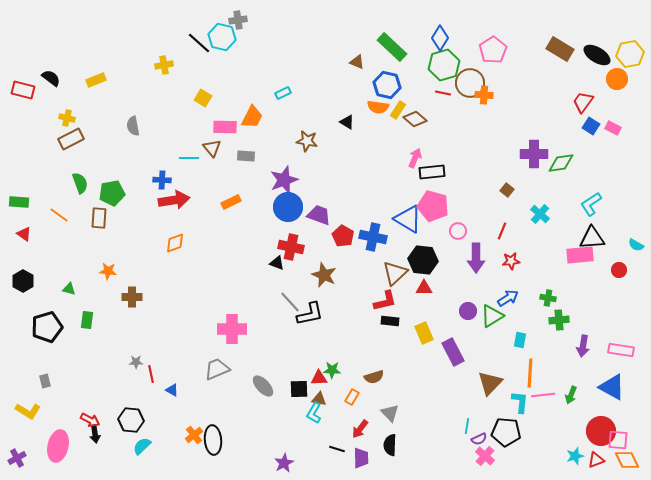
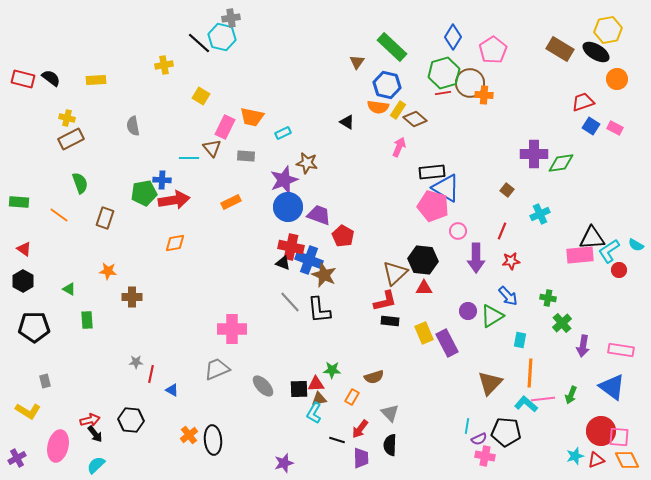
gray cross at (238, 20): moved 7 px left, 2 px up
blue diamond at (440, 38): moved 13 px right, 1 px up
yellow hexagon at (630, 54): moved 22 px left, 24 px up
black ellipse at (597, 55): moved 1 px left, 3 px up
brown triangle at (357, 62): rotated 42 degrees clockwise
green hexagon at (444, 65): moved 8 px down
yellow rectangle at (96, 80): rotated 18 degrees clockwise
red rectangle at (23, 90): moved 11 px up
cyan rectangle at (283, 93): moved 40 px down
red line at (443, 93): rotated 21 degrees counterclockwise
yellow square at (203, 98): moved 2 px left, 2 px up
red trapezoid at (583, 102): rotated 35 degrees clockwise
orange trapezoid at (252, 117): rotated 75 degrees clockwise
pink rectangle at (225, 127): rotated 65 degrees counterclockwise
pink rectangle at (613, 128): moved 2 px right
brown star at (307, 141): moved 22 px down
pink arrow at (415, 158): moved 16 px left, 11 px up
green pentagon at (112, 193): moved 32 px right
cyan L-shape at (591, 204): moved 18 px right, 47 px down
cyan cross at (540, 214): rotated 24 degrees clockwise
brown rectangle at (99, 218): moved 6 px right; rotated 15 degrees clockwise
blue triangle at (408, 219): moved 38 px right, 31 px up
red triangle at (24, 234): moved 15 px down
blue cross at (373, 237): moved 64 px left, 23 px down; rotated 8 degrees clockwise
orange diamond at (175, 243): rotated 10 degrees clockwise
black triangle at (277, 263): moved 6 px right
green triangle at (69, 289): rotated 16 degrees clockwise
blue arrow at (508, 298): moved 2 px up; rotated 80 degrees clockwise
black L-shape at (310, 314): moved 9 px right, 4 px up; rotated 96 degrees clockwise
green rectangle at (87, 320): rotated 12 degrees counterclockwise
green cross at (559, 320): moved 3 px right, 3 px down; rotated 36 degrees counterclockwise
black pentagon at (47, 327): moved 13 px left; rotated 16 degrees clockwise
purple rectangle at (453, 352): moved 6 px left, 9 px up
red line at (151, 374): rotated 24 degrees clockwise
red triangle at (319, 378): moved 3 px left, 6 px down
blue triangle at (612, 387): rotated 8 degrees clockwise
pink line at (543, 395): moved 4 px down
brown triangle at (319, 399): rotated 21 degrees counterclockwise
cyan L-shape at (520, 402): moved 6 px right, 2 px down; rotated 55 degrees counterclockwise
red arrow at (90, 420): rotated 42 degrees counterclockwise
black arrow at (95, 434): rotated 30 degrees counterclockwise
orange cross at (194, 435): moved 5 px left
pink square at (618, 440): moved 1 px right, 3 px up
cyan semicircle at (142, 446): moved 46 px left, 19 px down
black line at (337, 449): moved 9 px up
pink cross at (485, 456): rotated 30 degrees counterclockwise
purple star at (284, 463): rotated 12 degrees clockwise
